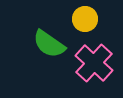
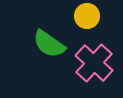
yellow circle: moved 2 px right, 3 px up
